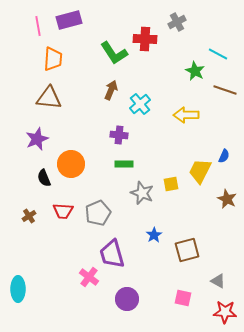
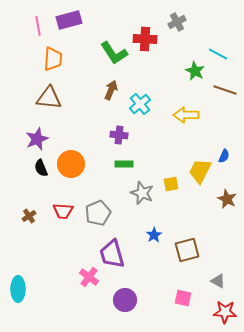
black semicircle: moved 3 px left, 10 px up
purple circle: moved 2 px left, 1 px down
